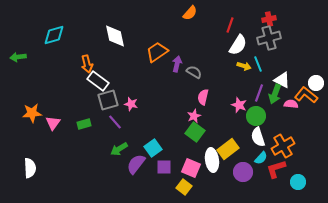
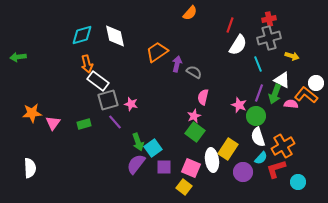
cyan diamond at (54, 35): moved 28 px right
yellow arrow at (244, 66): moved 48 px right, 10 px up
green arrow at (119, 149): moved 19 px right, 7 px up; rotated 78 degrees counterclockwise
yellow rectangle at (228, 149): rotated 20 degrees counterclockwise
